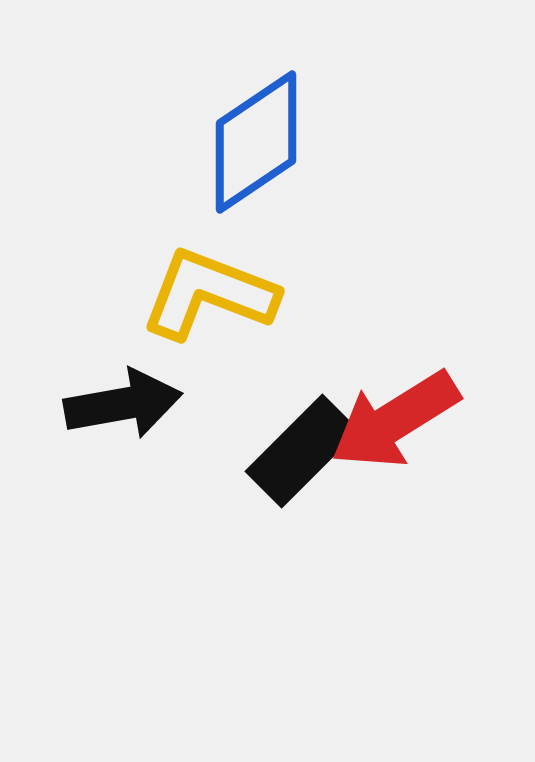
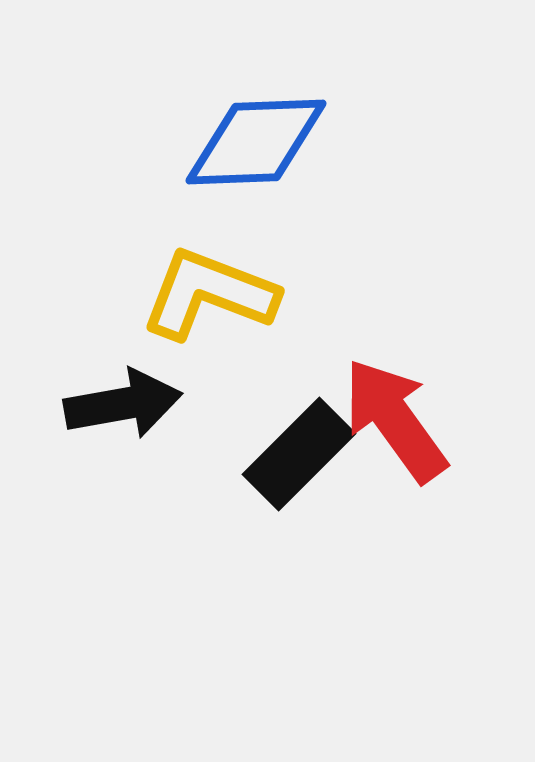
blue diamond: rotated 32 degrees clockwise
red arrow: rotated 86 degrees clockwise
black rectangle: moved 3 px left, 3 px down
